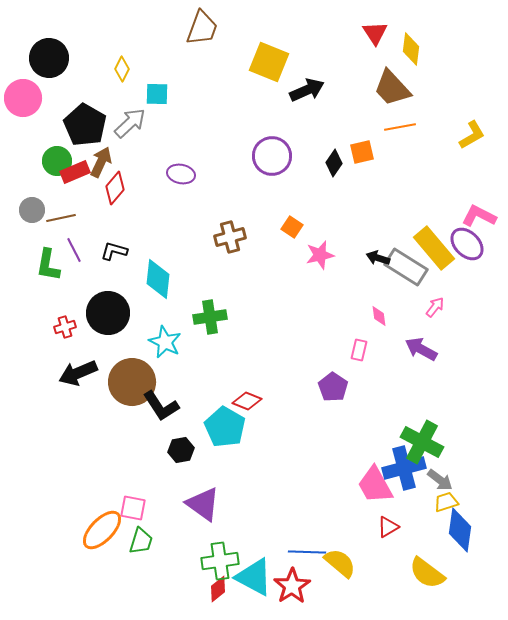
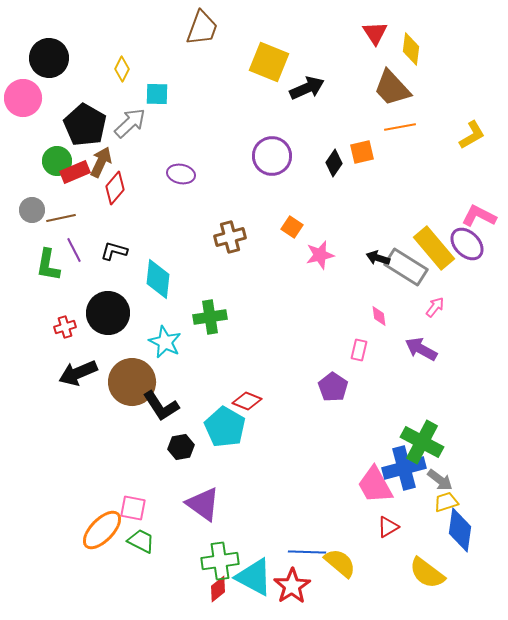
black arrow at (307, 90): moved 2 px up
black hexagon at (181, 450): moved 3 px up
green trapezoid at (141, 541): rotated 80 degrees counterclockwise
